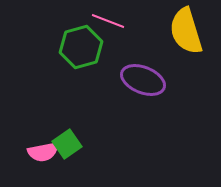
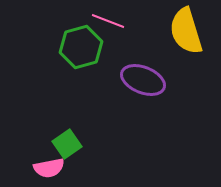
pink semicircle: moved 6 px right, 16 px down
